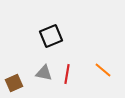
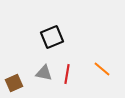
black square: moved 1 px right, 1 px down
orange line: moved 1 px left, 1 px up
